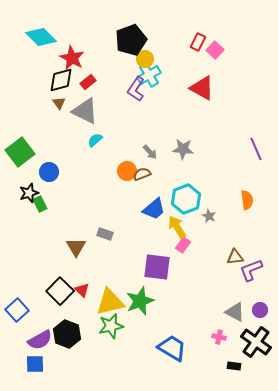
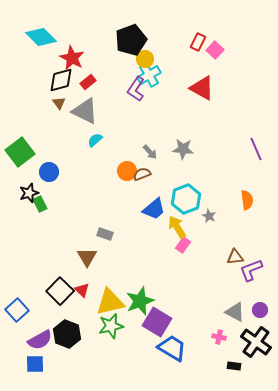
brown triangle at (76, 247): moved 11 px right, 10 px down
purple square at (157, 267): moved 55 px down; rotated 24 degrees clockwise
